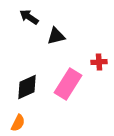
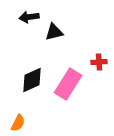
black arrow: rotated 42 degrees counterclockwise
black triangle: moved 2 px left, 4 px up
black diamond: moved 5 px right, 7 px up
